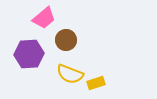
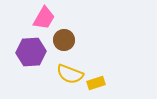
pink trapezoid: rotated 20 degrees counterclockwise
brown circle: moved 2 px left
purple hexagon: moved 2 px right, 2 px up
